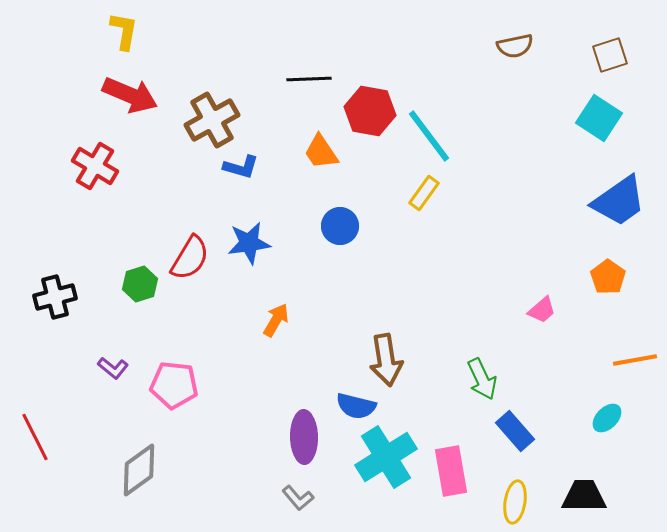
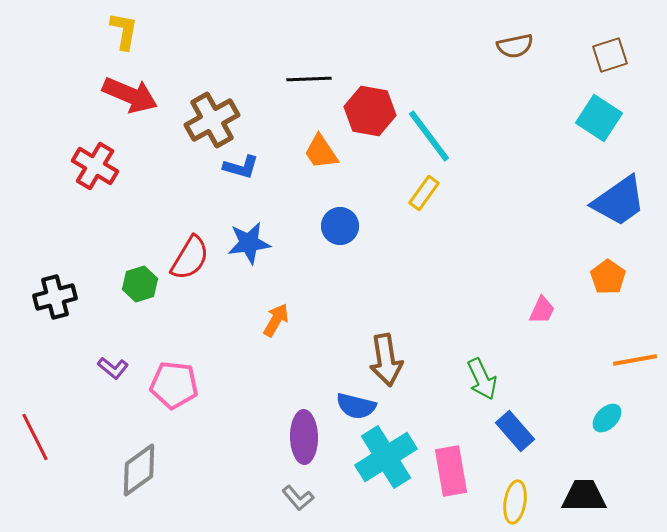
pink trapezoid: rotated 24 degrees counterclockwise
